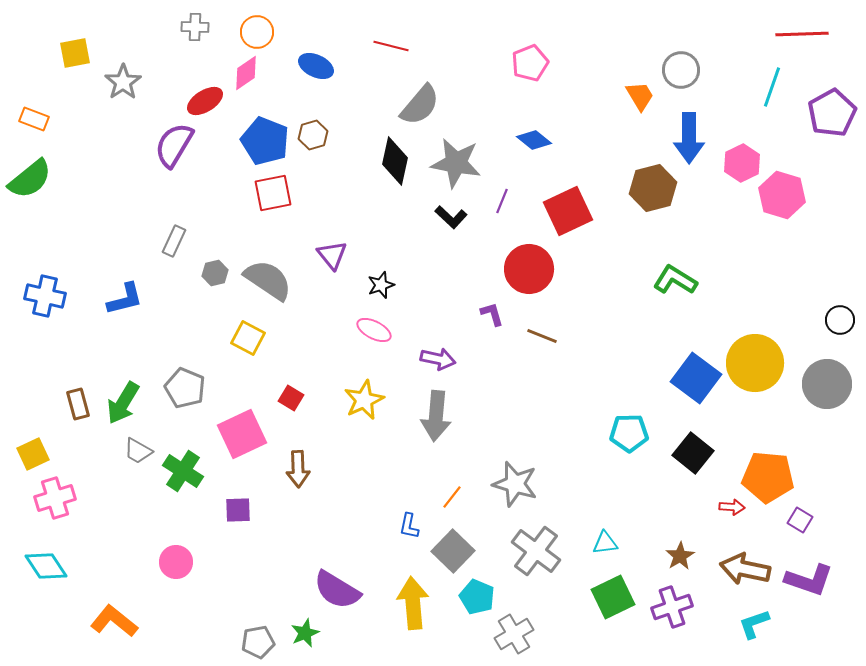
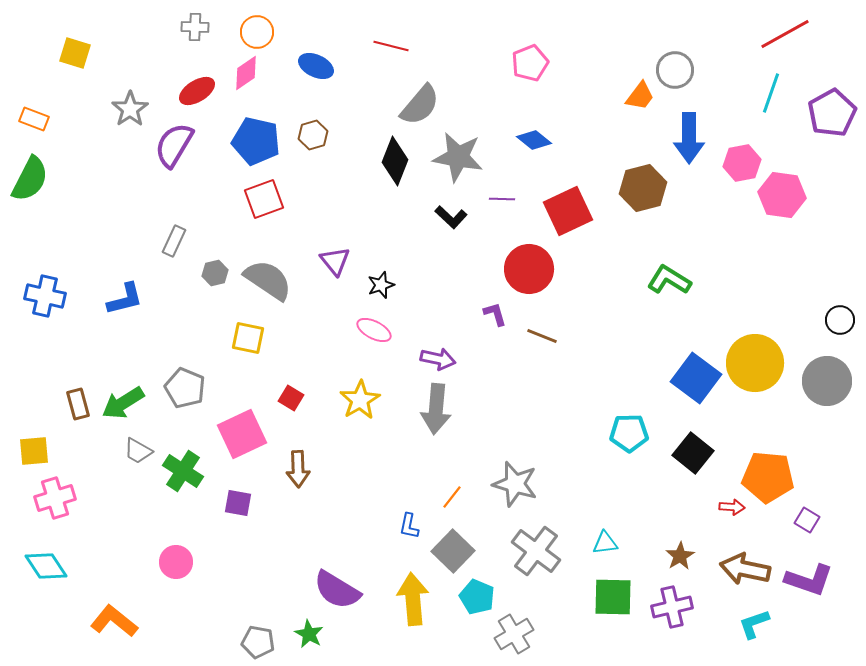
red line at (802, 34): moved 17 px left; rotated 27 degrees counterclockwise
yellow square at (75, 53): rotated 28 degrees clockwise
gray circle at (681, 70): moved 6 px left
gray star at (123, 82): moved 7 px right, 27 px down
cyan line at (772, 87): moved 1 px left, 6 px down
orange trapezoid at (640, 96): rotated 68 degrees clockwise
red ellipse at (205, 101): moved 8 px left, 10 px up
blue pentagon at (265, 141): moved 9 px left; rotated 9 degrees counterclockwise
black diamond at (395, 161): rotated 9 degrees clockwise
gray star at (456, 163): moved 2 px right, 6 px up
pink hexagon at (742, 163): rotated 15 degrees clockwise
green semicircle at (30, 179): rotated 24 degrees counterclockwise
brown hexagon at (653, 188): moved 10 px left
red square at (273, 193): moved 9 px left, 6 px down; rotated 9 degrees counterclockwise
pink hexagon at (782, 195): rotated 9 degrees counterclockwise
purple line at (502, 201): moved 2 px up; rotated 70 degrees clockwise
purple triangle at (332, 255): moved 3 px right, 6 px down
green L-shape at (675, 280): moved 6 px left
purple L-shape at (492, 314): moved 3 px right
yellow square at (248, 338): rotated 16 degrees counterclockwise
gray circle at (827, 384): moved 3 px up
yellow star at (364, 400): moved 4 px left; rotated 6 degrees counterclockwise
green arrow at (123, 403): rotated 27 degrees clockwise
gray arrow at (436, 416): moved 7 px up
yellow square at (33, 454): moved 1 px right, 3 px up; rotated 20 degrees clockwise
purple square at (238, 510): moved 7 px up; rotated 12 degrees clockwise
purple square at (800, 520): moved 7 px right
green square at (613, 597): rotated 27 degrees clockwise
yellow arrow at (413, 603): moved 4 px up
purple cross at (672, 607): rotated 6 degrees clockwise
green star at (305, 633): moved 4 px right, 1 px down; rotated 20 degrees counterclockwise
gray pentagon at (258, 642): rotated 20 degrees clockwise
